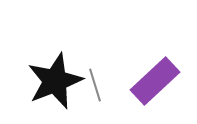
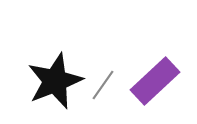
gray line: moved 8 px right; rotated 52 degrees clockwise
